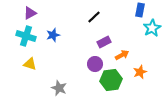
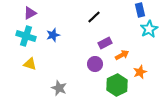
blue rectangle: rotated 24 degrees counterclockwise
cyan star: moved 3 px left, 1 px down
purple rectangle: moved 1 px right, 1 px down
green hexagon: moved 6 px right, 5 px down; rotated 20 degrees counterclockwise
